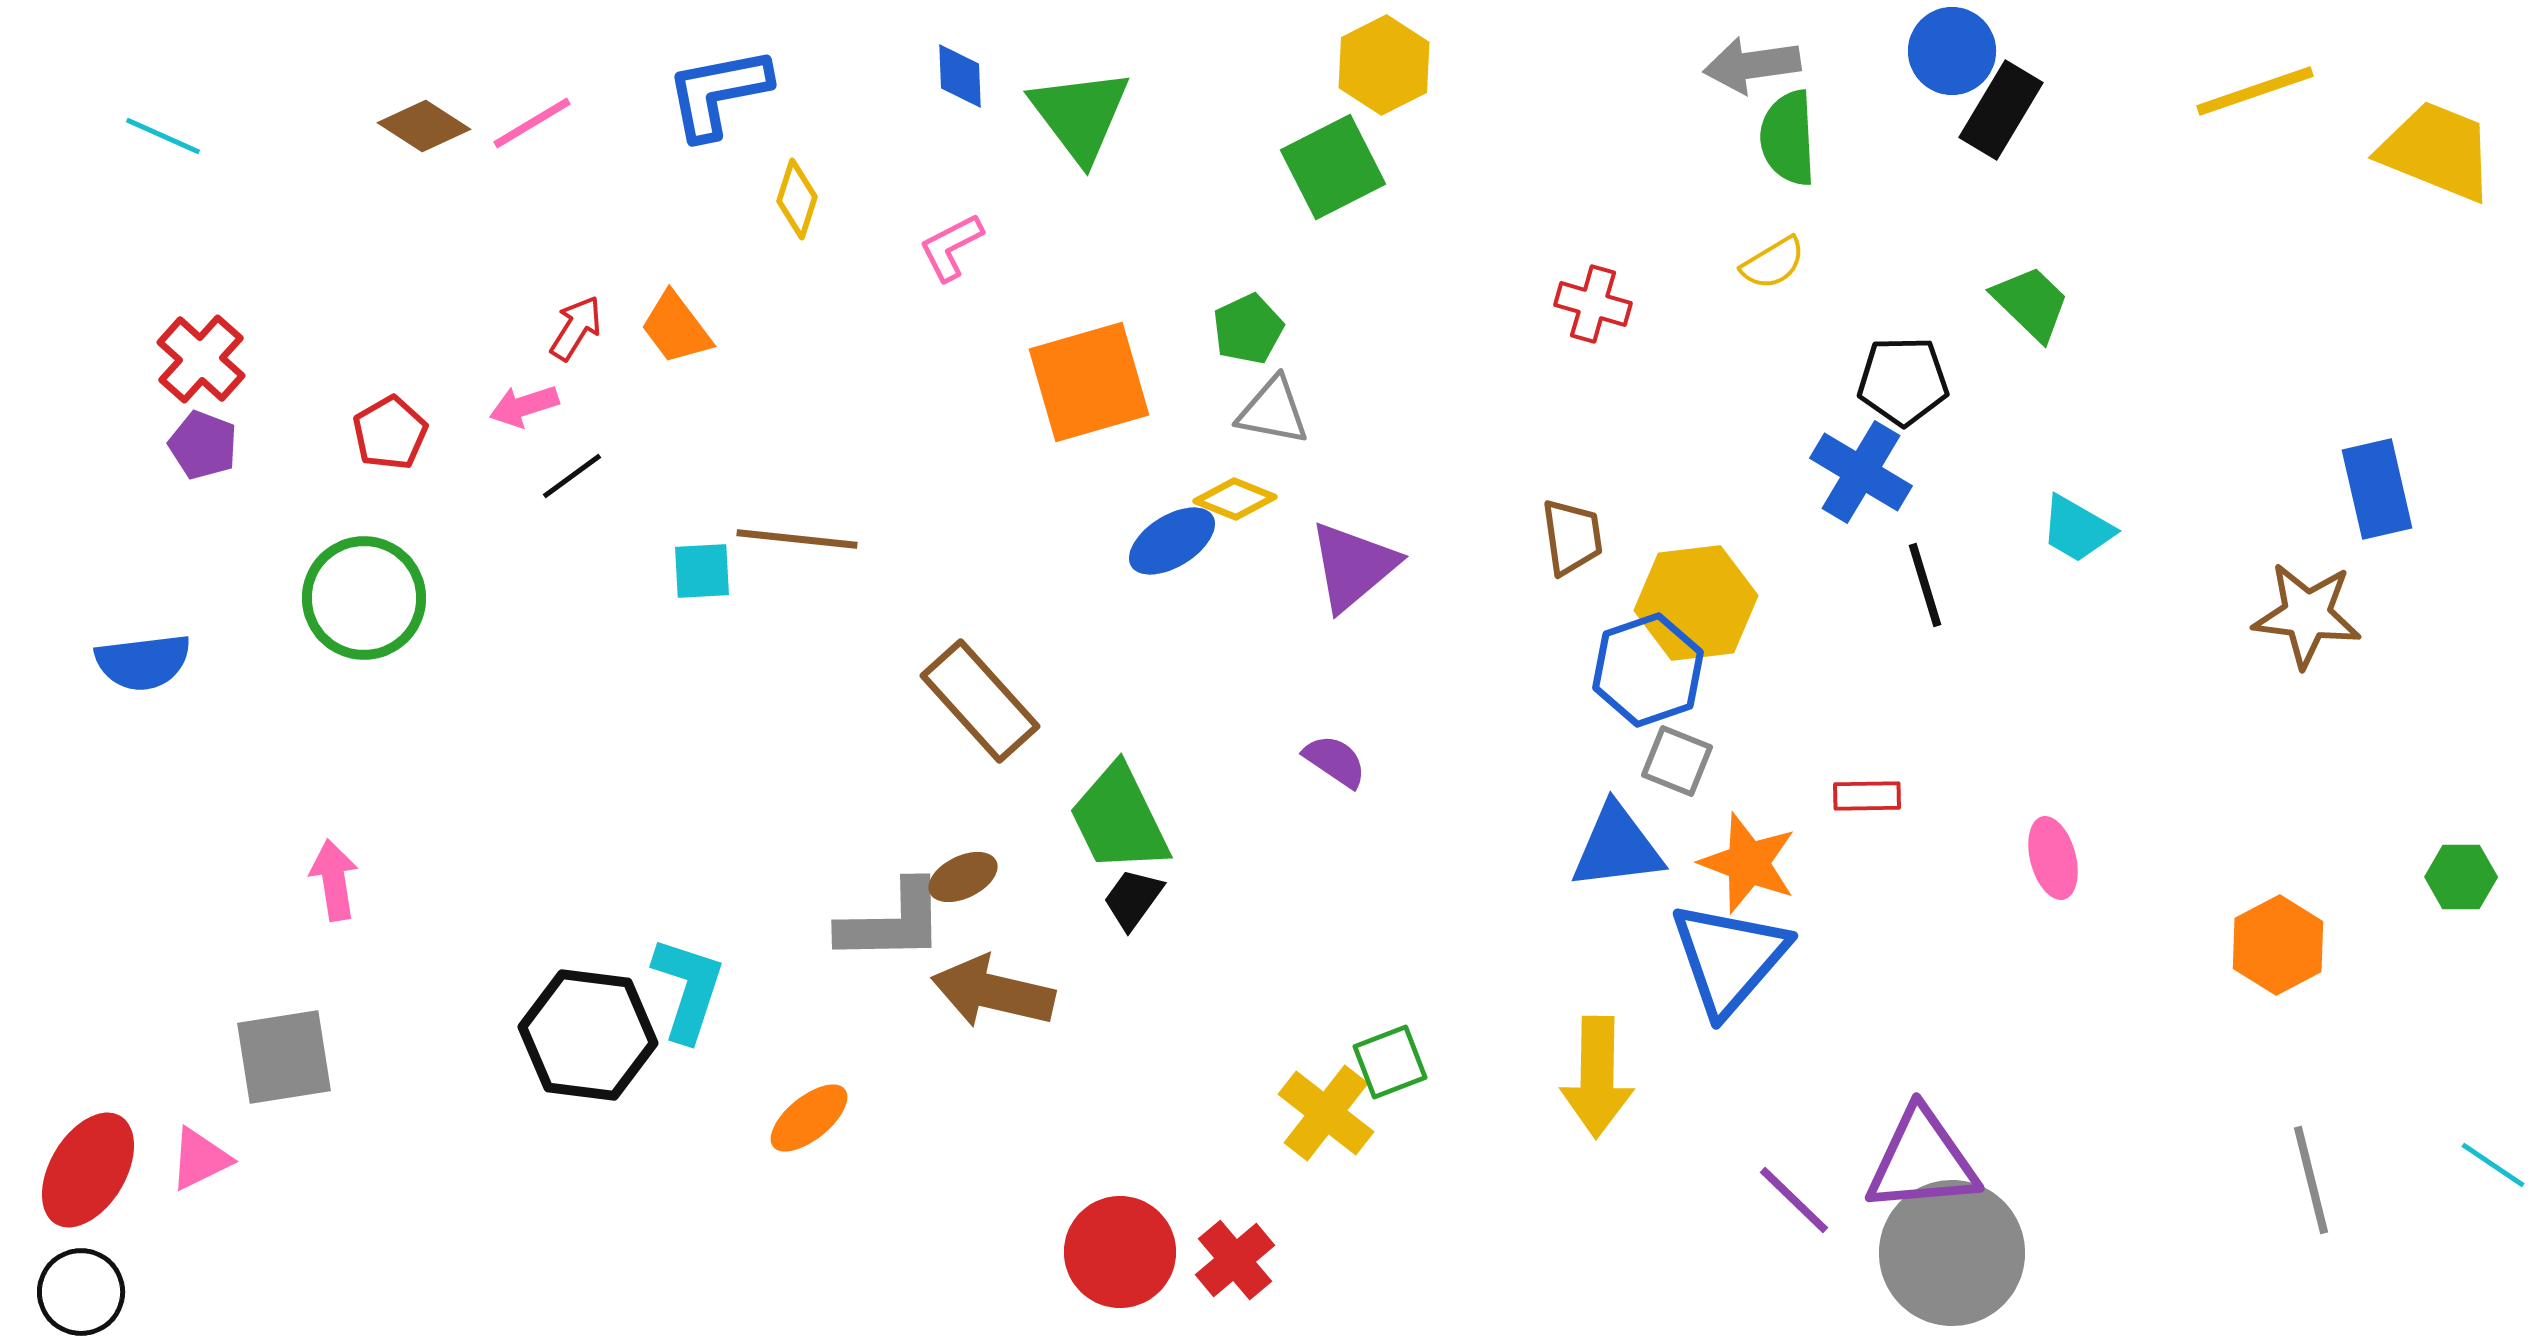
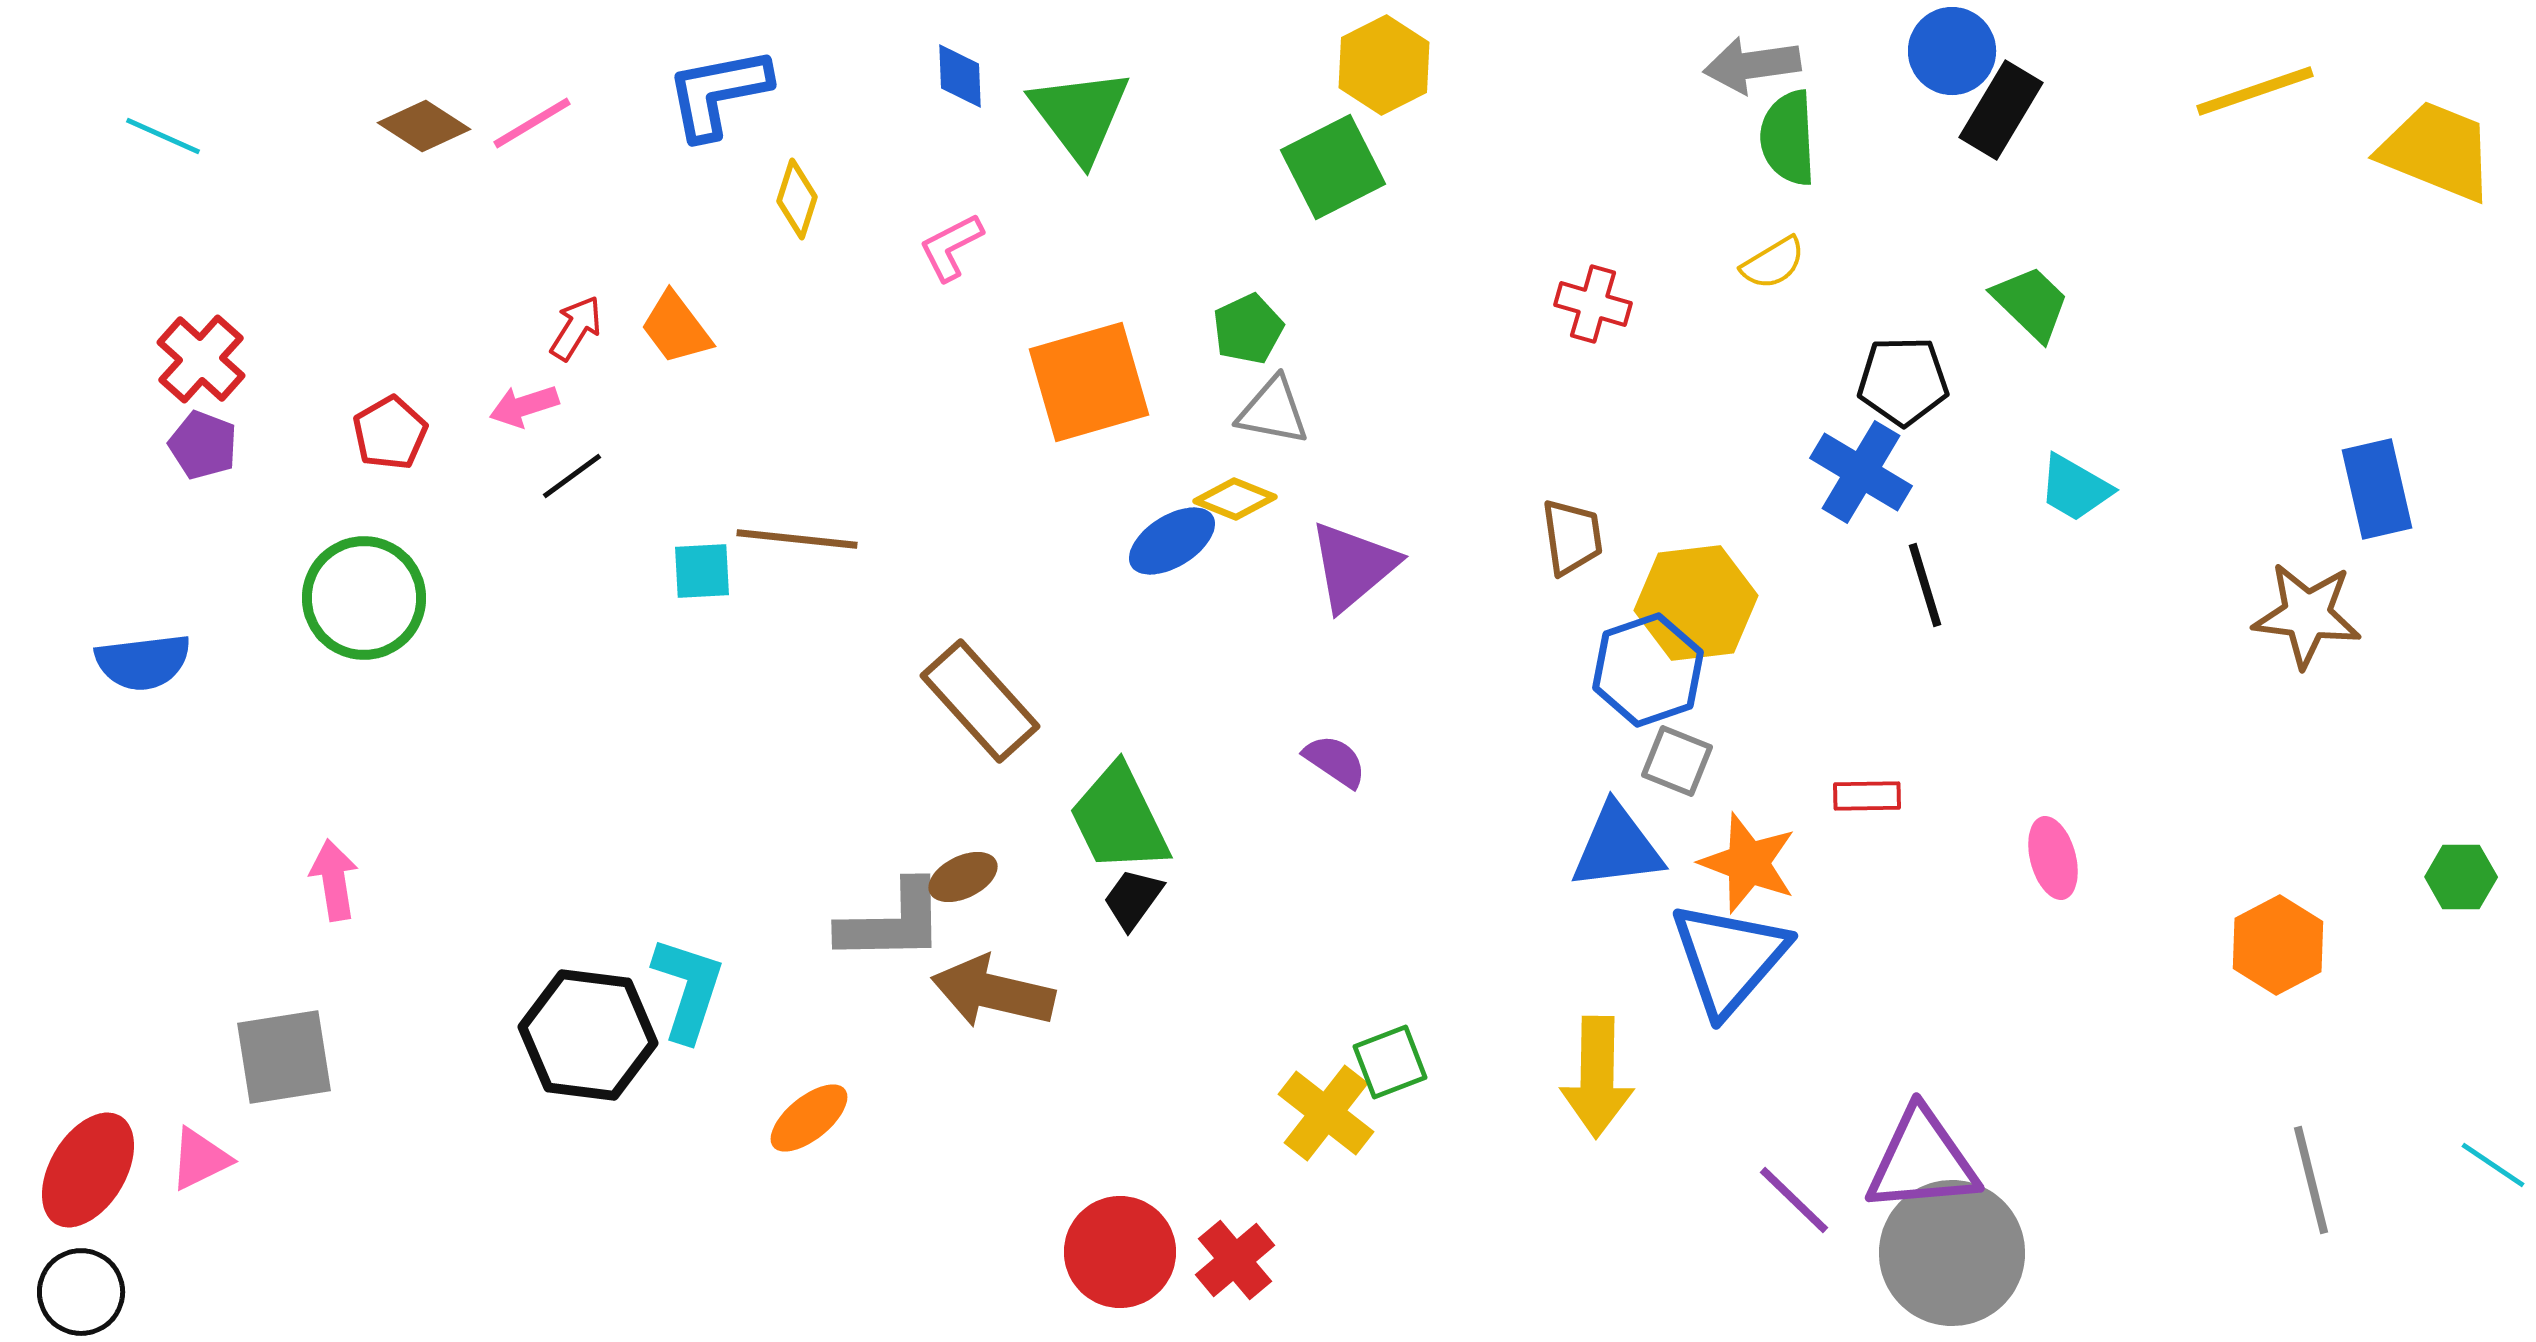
cyan trapezoid at (2077, 529): moved 2 px left, 41 px up
